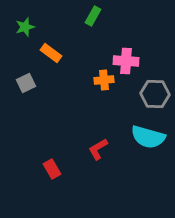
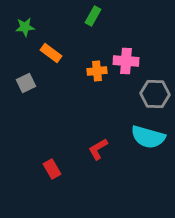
green star: rotated 12 degrees clockwise
orange cross: moved 7 px left, 9 px up
